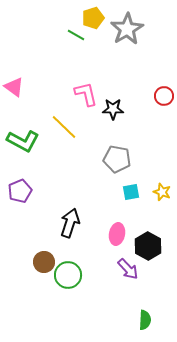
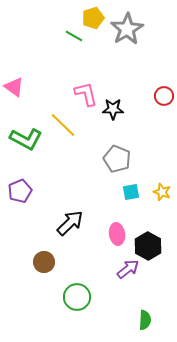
green line: moved 2 px left, 1 px down
yellow line: moved 1 px left, 2 px up
green L-shape: moved 3 px right, 2 px up
gray pentagon: rotated 12 degrees clockwise
black arrow: rotated 28 degrees clockwise
pink ellipse: rotated 20 degrees counterclockwise
purple arrow: rotated 85 degrees counterclockwise
green circle: moved 9 px right, 22 px down
